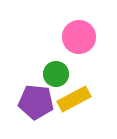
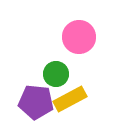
yellow rectangle: moved 4 px left
